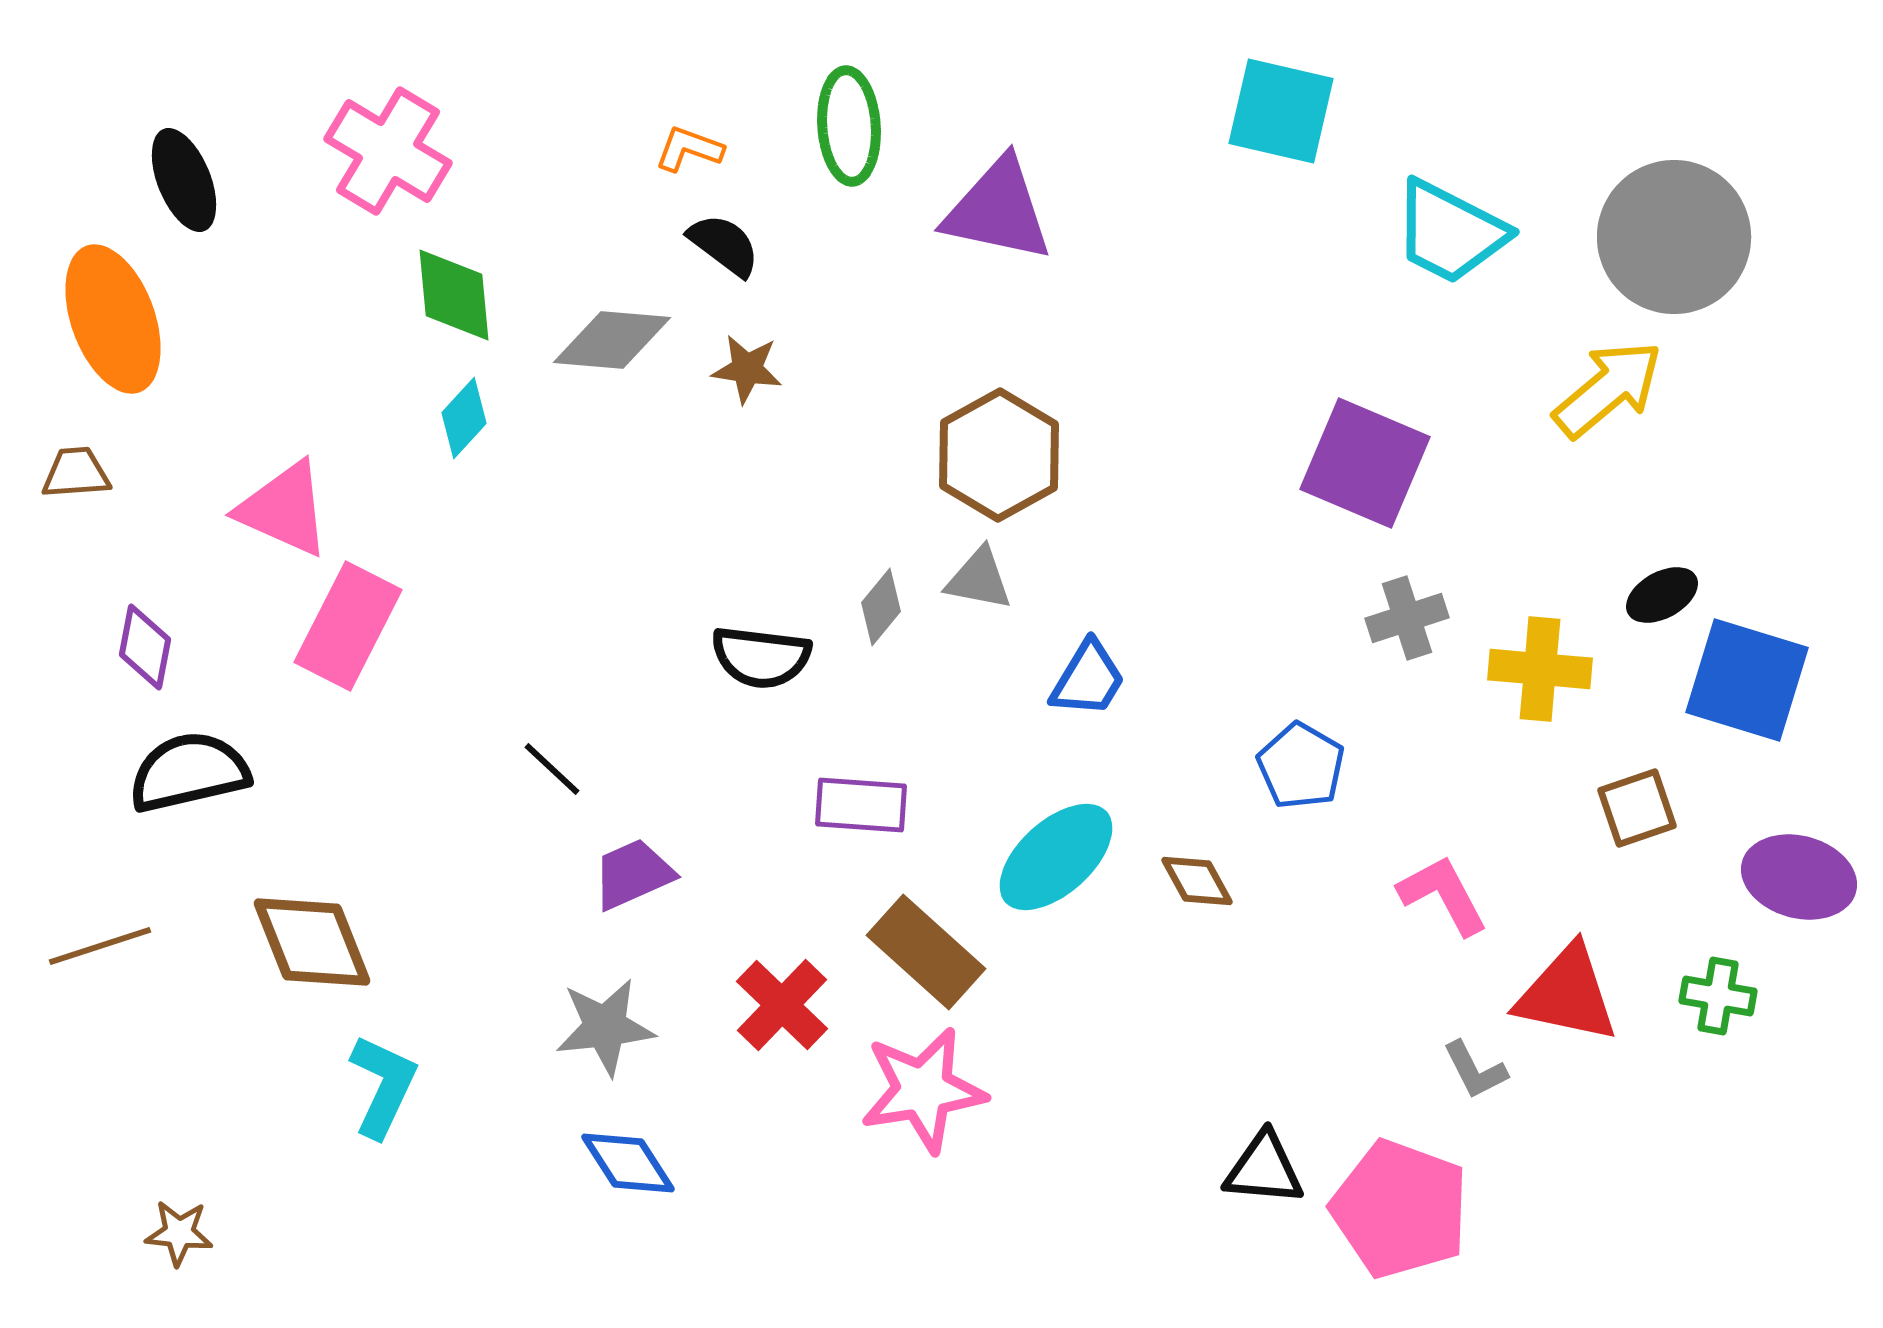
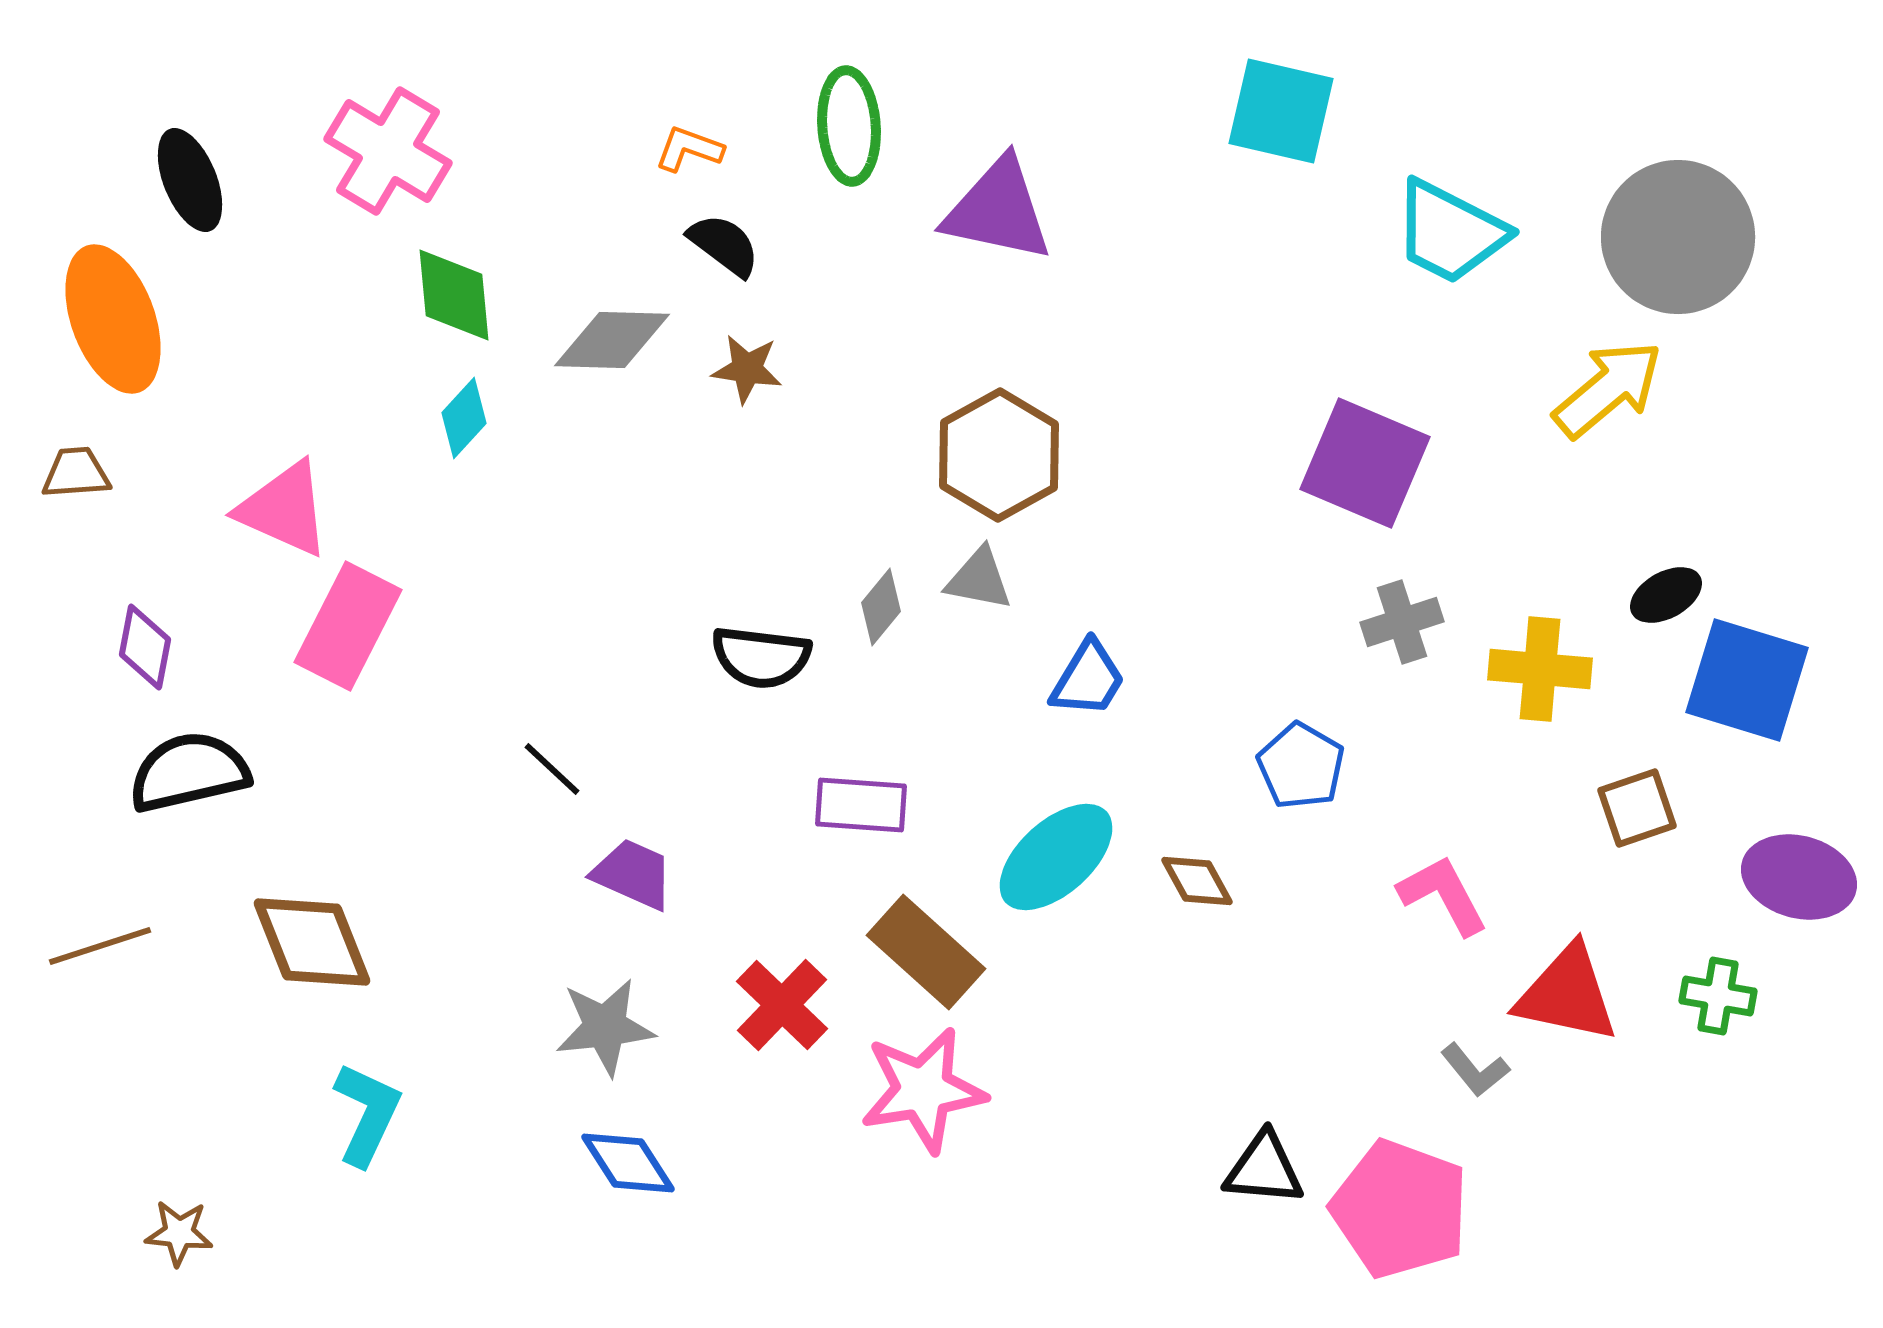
black ellipse at (184, 180): moved 6 px right
gray circle at (1674, 237): moved 4 px right
gray diamond at (612, 340): rotated 3 degrees counterclockwise
black ellipse at (1662, 595): moved 4 px right
gray cross at (1407, 618): moved 5 px left, 4 px down
purple trapezoid at (633, 874): rotated 48 degrees clockwise
gray L-shape at (1475, 1070): rotated 12 degrees counterclockwise
cyan L-shape at (383, 1086): moved 16 px left, 28 px down
